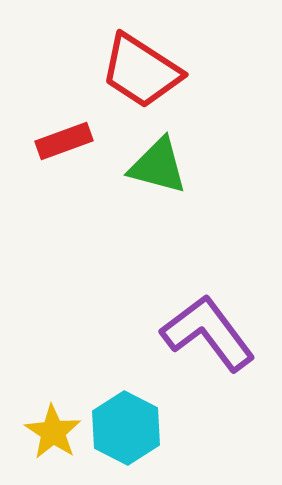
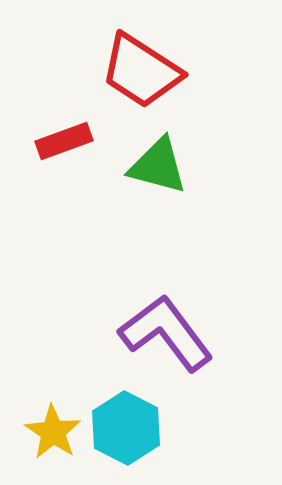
purple L-shape: moved 42 px left
